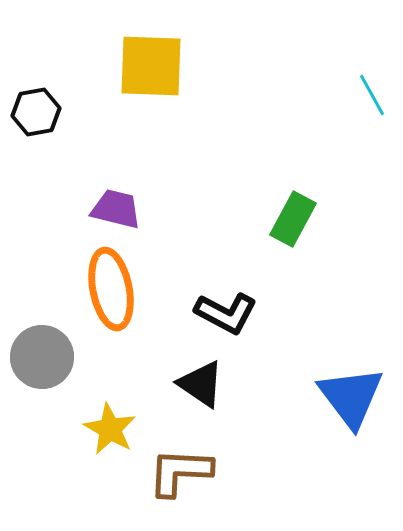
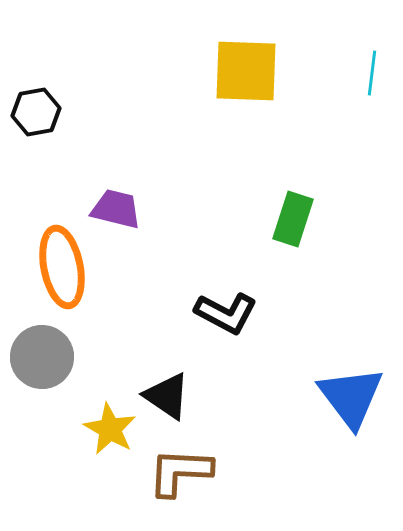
yellow square: moved 95 px right, 5 px down
cyan line: moved 22 px up; rotated 36 degrees clockwise
green rectangle: rotated 10 degrees counterclockwise
orange ellipse: moved 49 px left, 22 px up
black triangle: moved 34 px left, 12 px down
